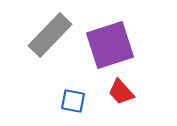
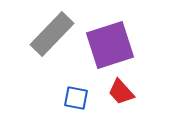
gray rectangle: moved 2 px right, 1 px up
blue square: moved 3 px right, 3 px up
